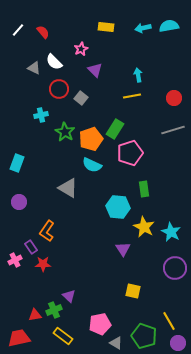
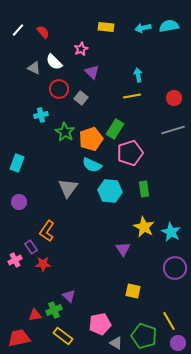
purple triangle at (95, 70): moved 3 px left, 2 px down
gray triangle at (68, 188): rotated 35 degrees clockwise
cyan hexagon at (118, 207): moved 8 px left, 16 px up
